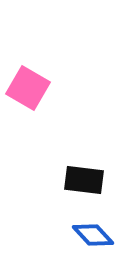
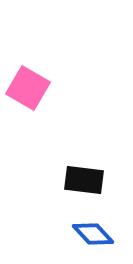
blue diamond: moved 1 px up
